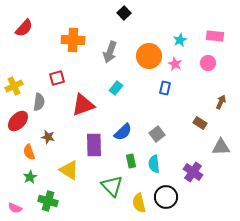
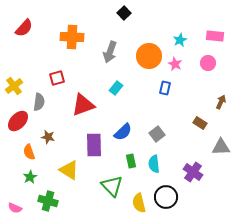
orange cross: moved 1 px left, 3 px up
yellow cross: rotated 12 degrees counterclockwise
